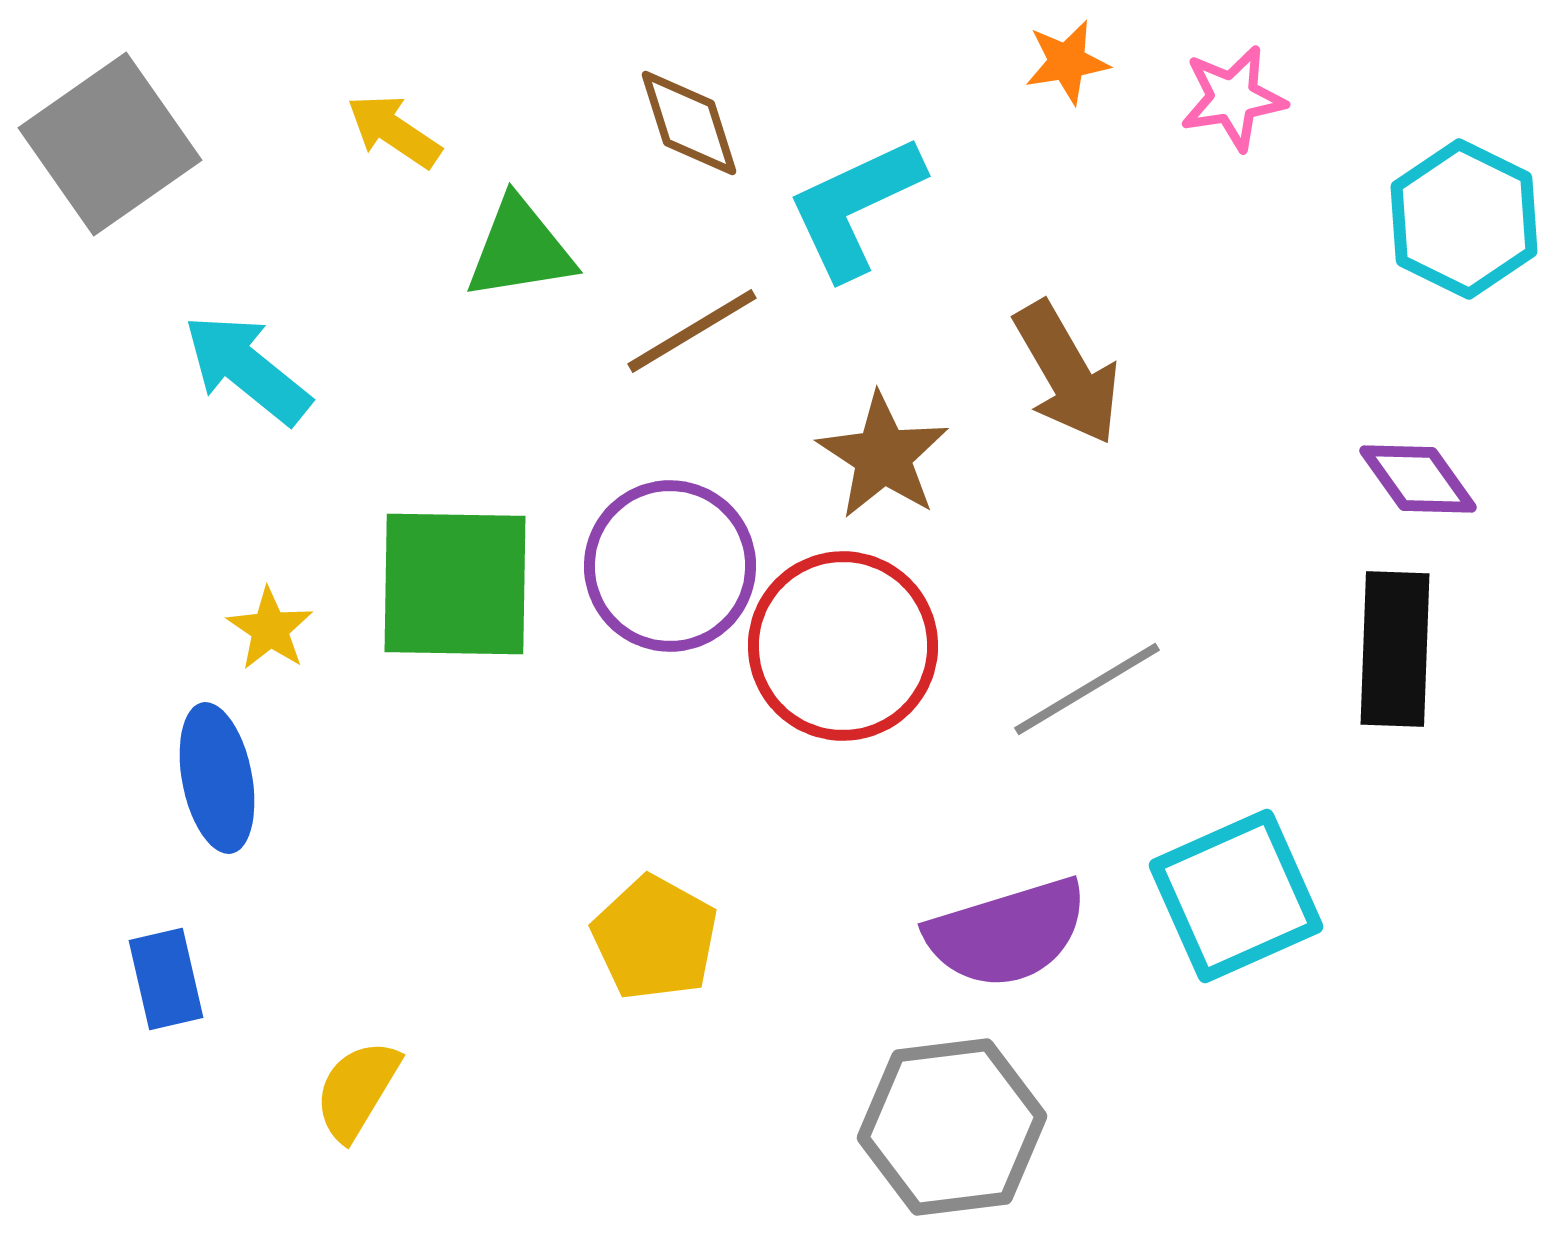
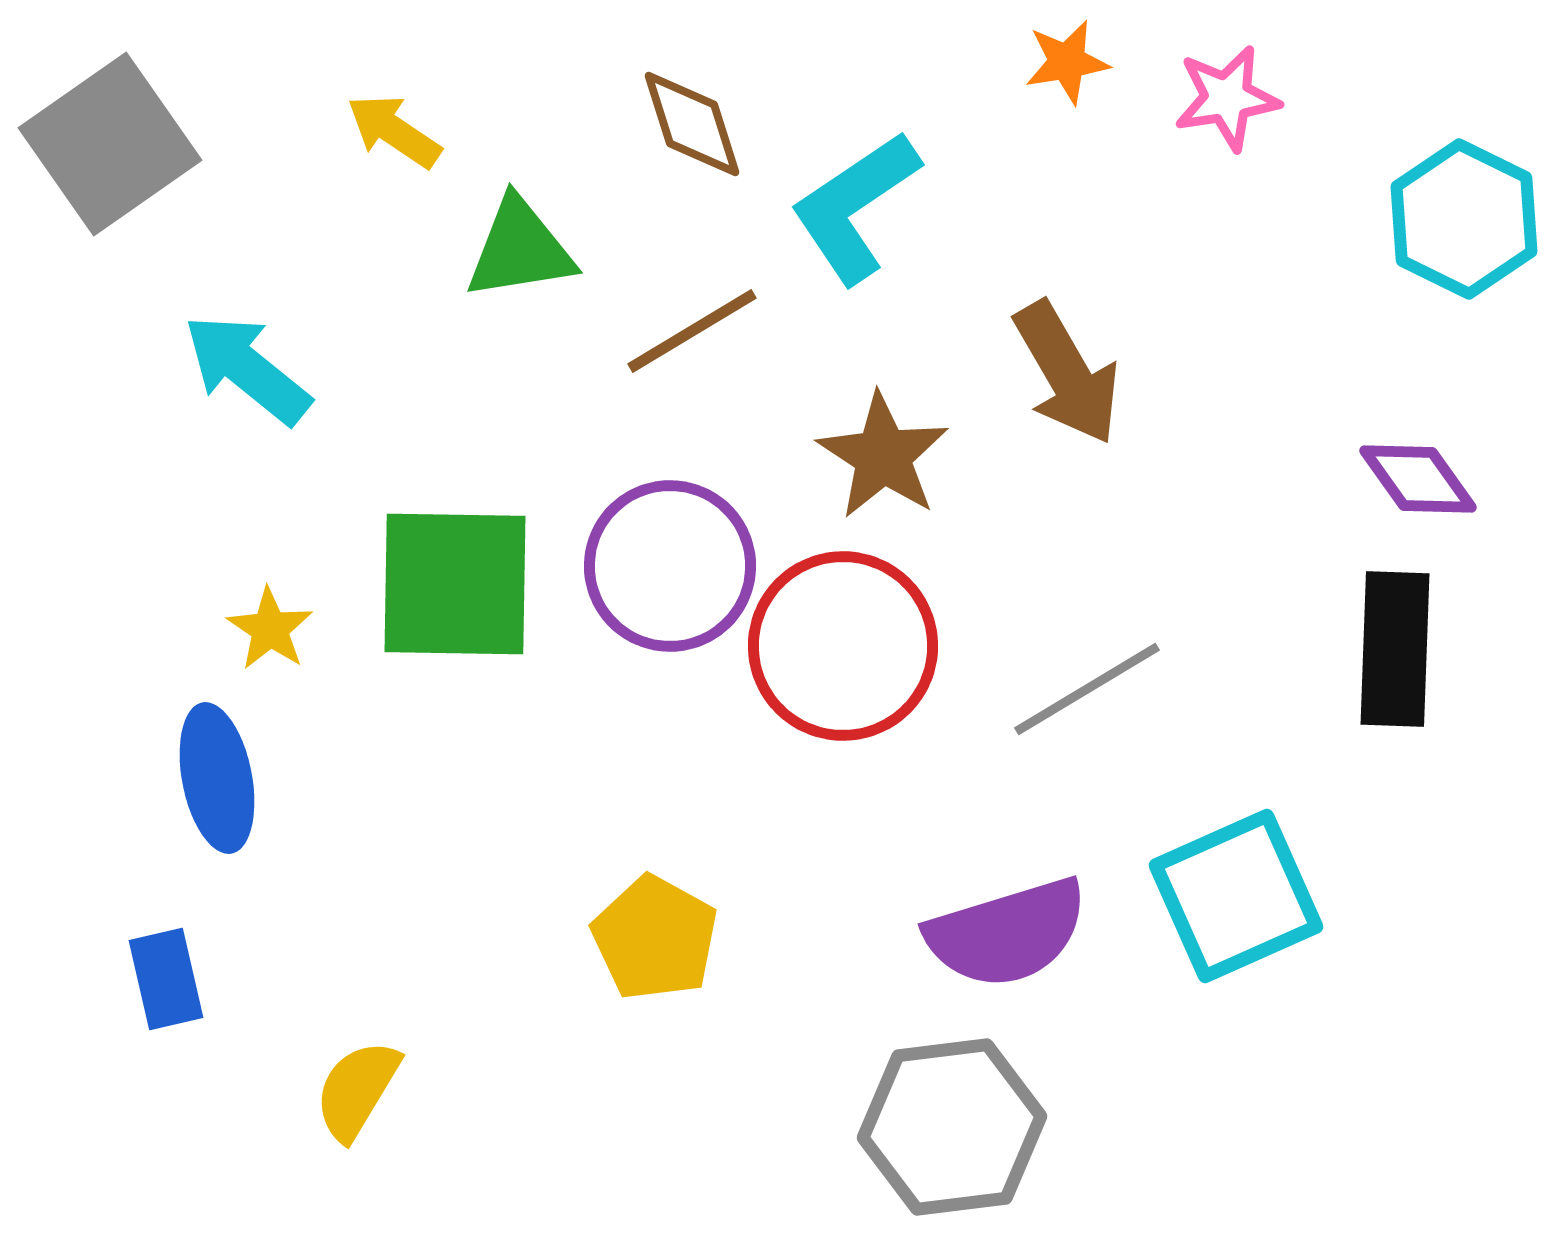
pink star: moved 6 px left
brown diamond: moved 3 px right, 1 px down
cyan L-shape: rotated 9 degrees counterclockwise
